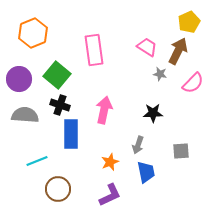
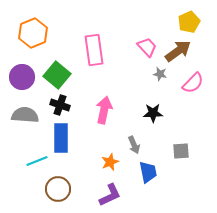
pink trapezoid: rotated 15 degrees clockwise
brown arrow: rotated 28 degrees clockwise
purple circle: moved 3 px right, 2 px up
blue rectangle: moved 10 px left, 4 px down
gray arrow: moved 4 px left; rotated 42 degrees counterclockwise
blue trapezoid: moved 2 px right
